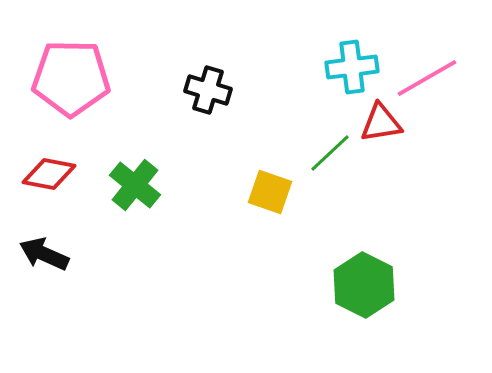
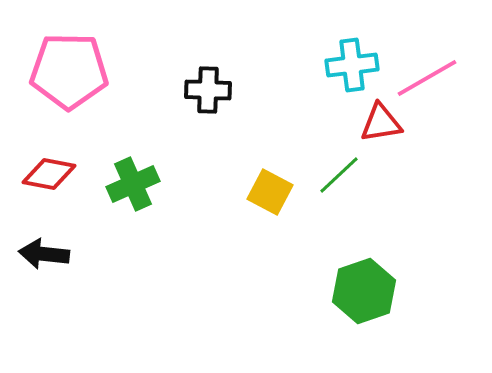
cyan cross: moved 2 px up
pink pentagon: moved 2 px left, 7 px up
black cross: rotated 15 degrees counterclockwise
green line: moved 9 px right, 22 px down
green cross: moved 2 px left, 1 px up; rotated 27 degrees clockwise
yellow square: rotated 9 degrees clockwise
black arrow: rotated 18 degrees counterclockwise
green hexagon: moved 6 px down; rotated 14 degrees clockwise
